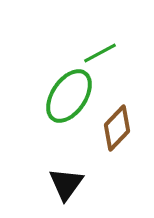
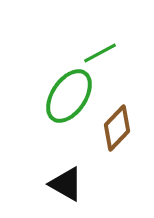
black triangle: rotated 36 degrees counterclockwise
